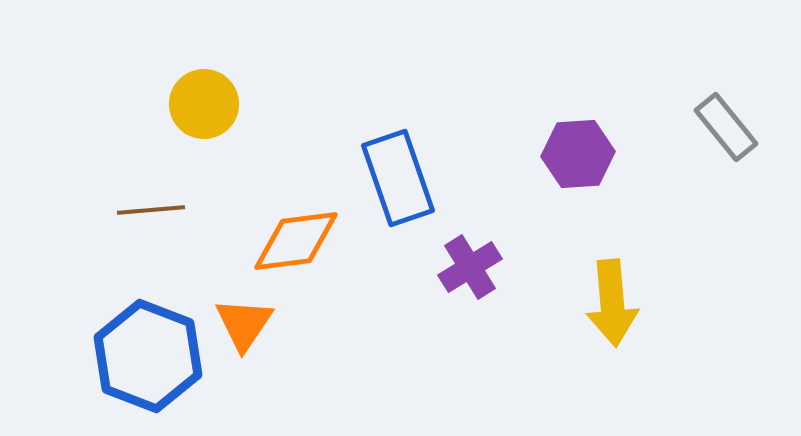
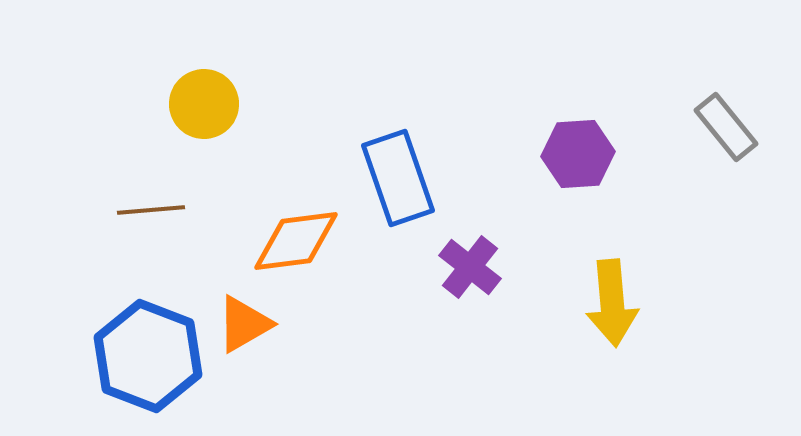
purple cross: rotated 20 degrees counterclockwise
orange triangle: rotated 26 degrees clockwise
